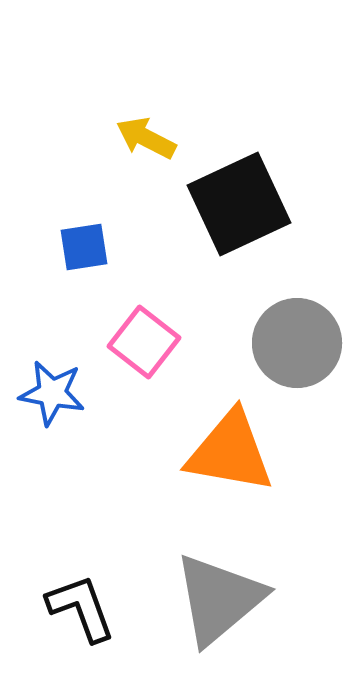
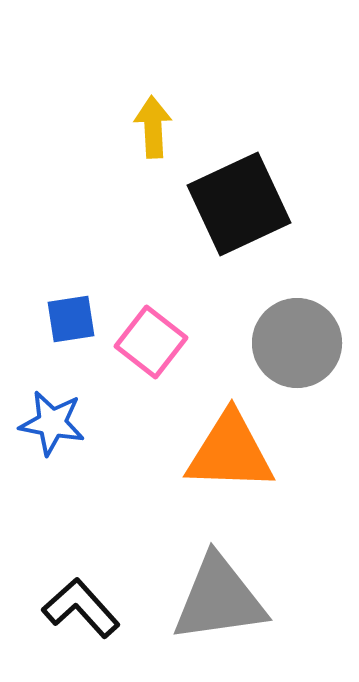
yellow arrow: moved 7 px right, 11 px up; rotated 60 degrees clockwise
blue square: moved 13 px left, 72 px down
pink square: moved 7 px right
blue star: moved 30 px down
orange triangle: rotated 8 degrees counterclockwise
gray triangle: rotated 32 degrees clockwise
black L-shape: rotated 22 degrees counterclockwise
